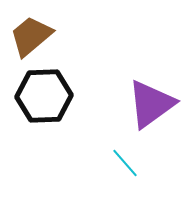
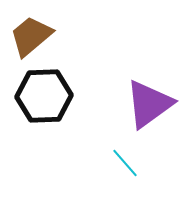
purple triangle: moved 2 px left
